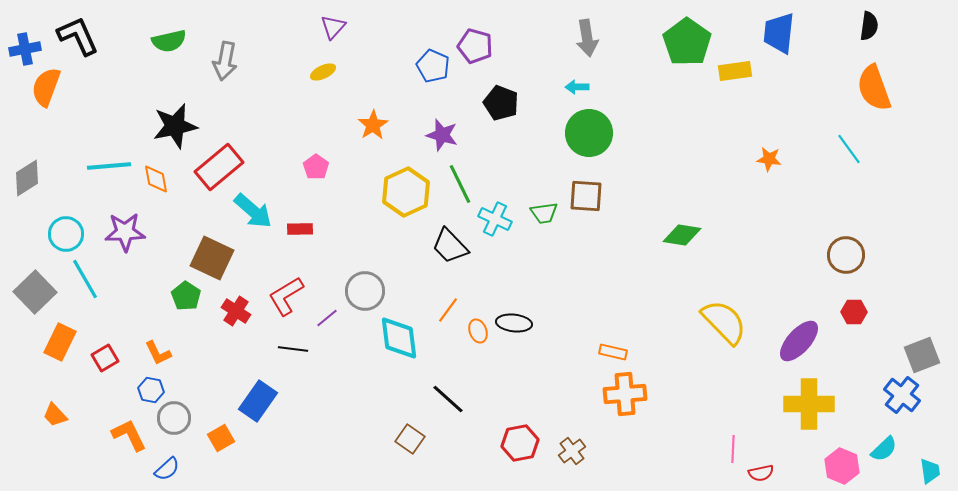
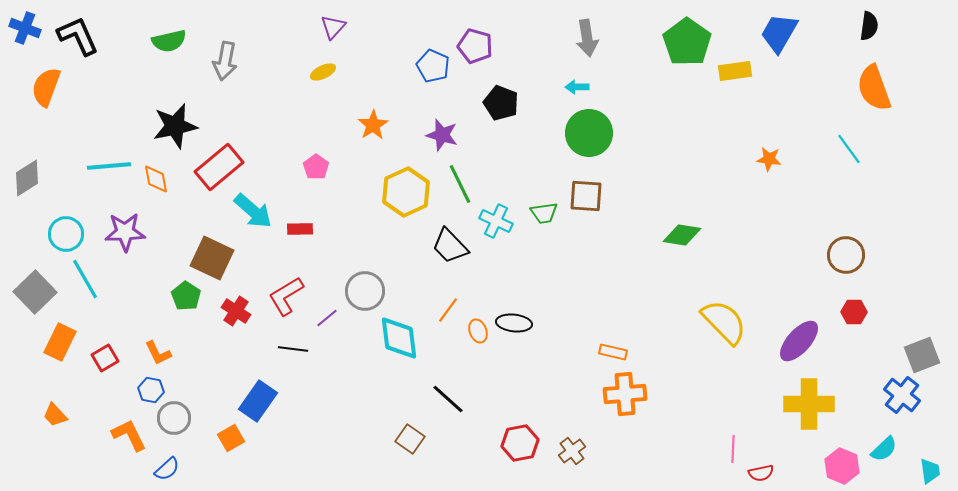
blue trapezoid at (779, 33): rotated 24 degrees clockwise
blue cross at (25, 49): moved 21 px up; rotated 32 degrees clockwise
cyan cross at (495, 219): moved 1 px right, 2 px down
orange square at (221, 438): moved 10 px right
